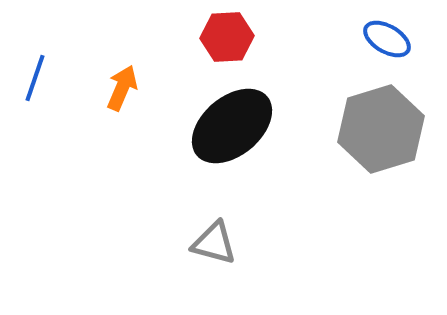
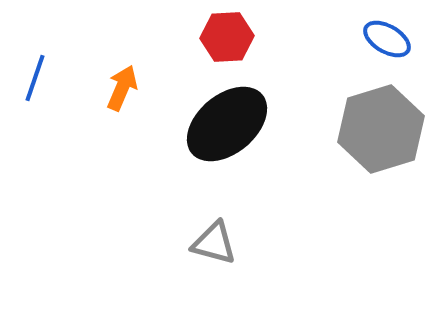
black ellipse: moved 5 px left, 2 px up
